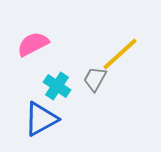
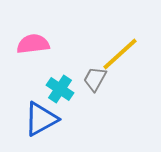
pink semicircle: rotated 20 degrees clockwise
cyan cross: moved 3 px right, 3 px down
